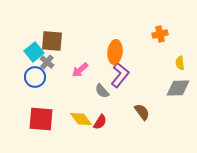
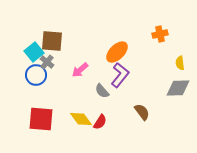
orange ellipse: moved 2 px right; rotated 40 degrees clockwise
blue circle: moved 1 px right, 2 px up
